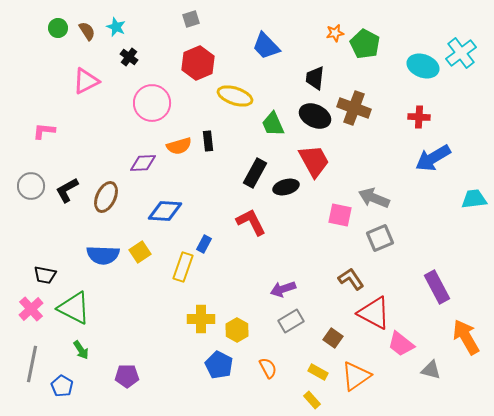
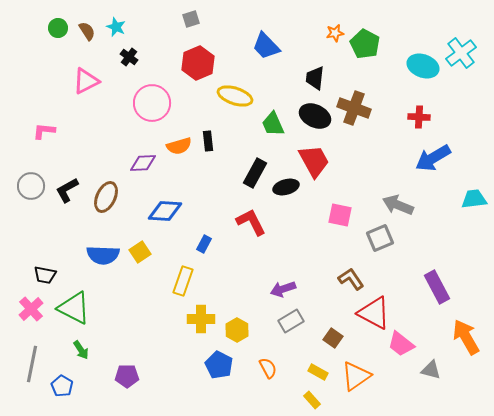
gray arrow at (374, 198): moved 24 px right, 7 px down
yellow rectangle at (183, 267): moved 14 px down
